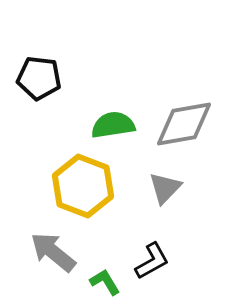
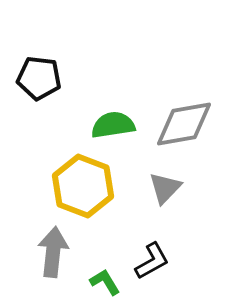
gray arrow: rotated 57 degrees clockwise
